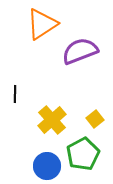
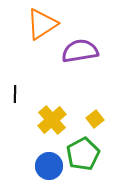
purple semicircle: rotated 12 degrees clockwise
blue circle: moved 2 px right
